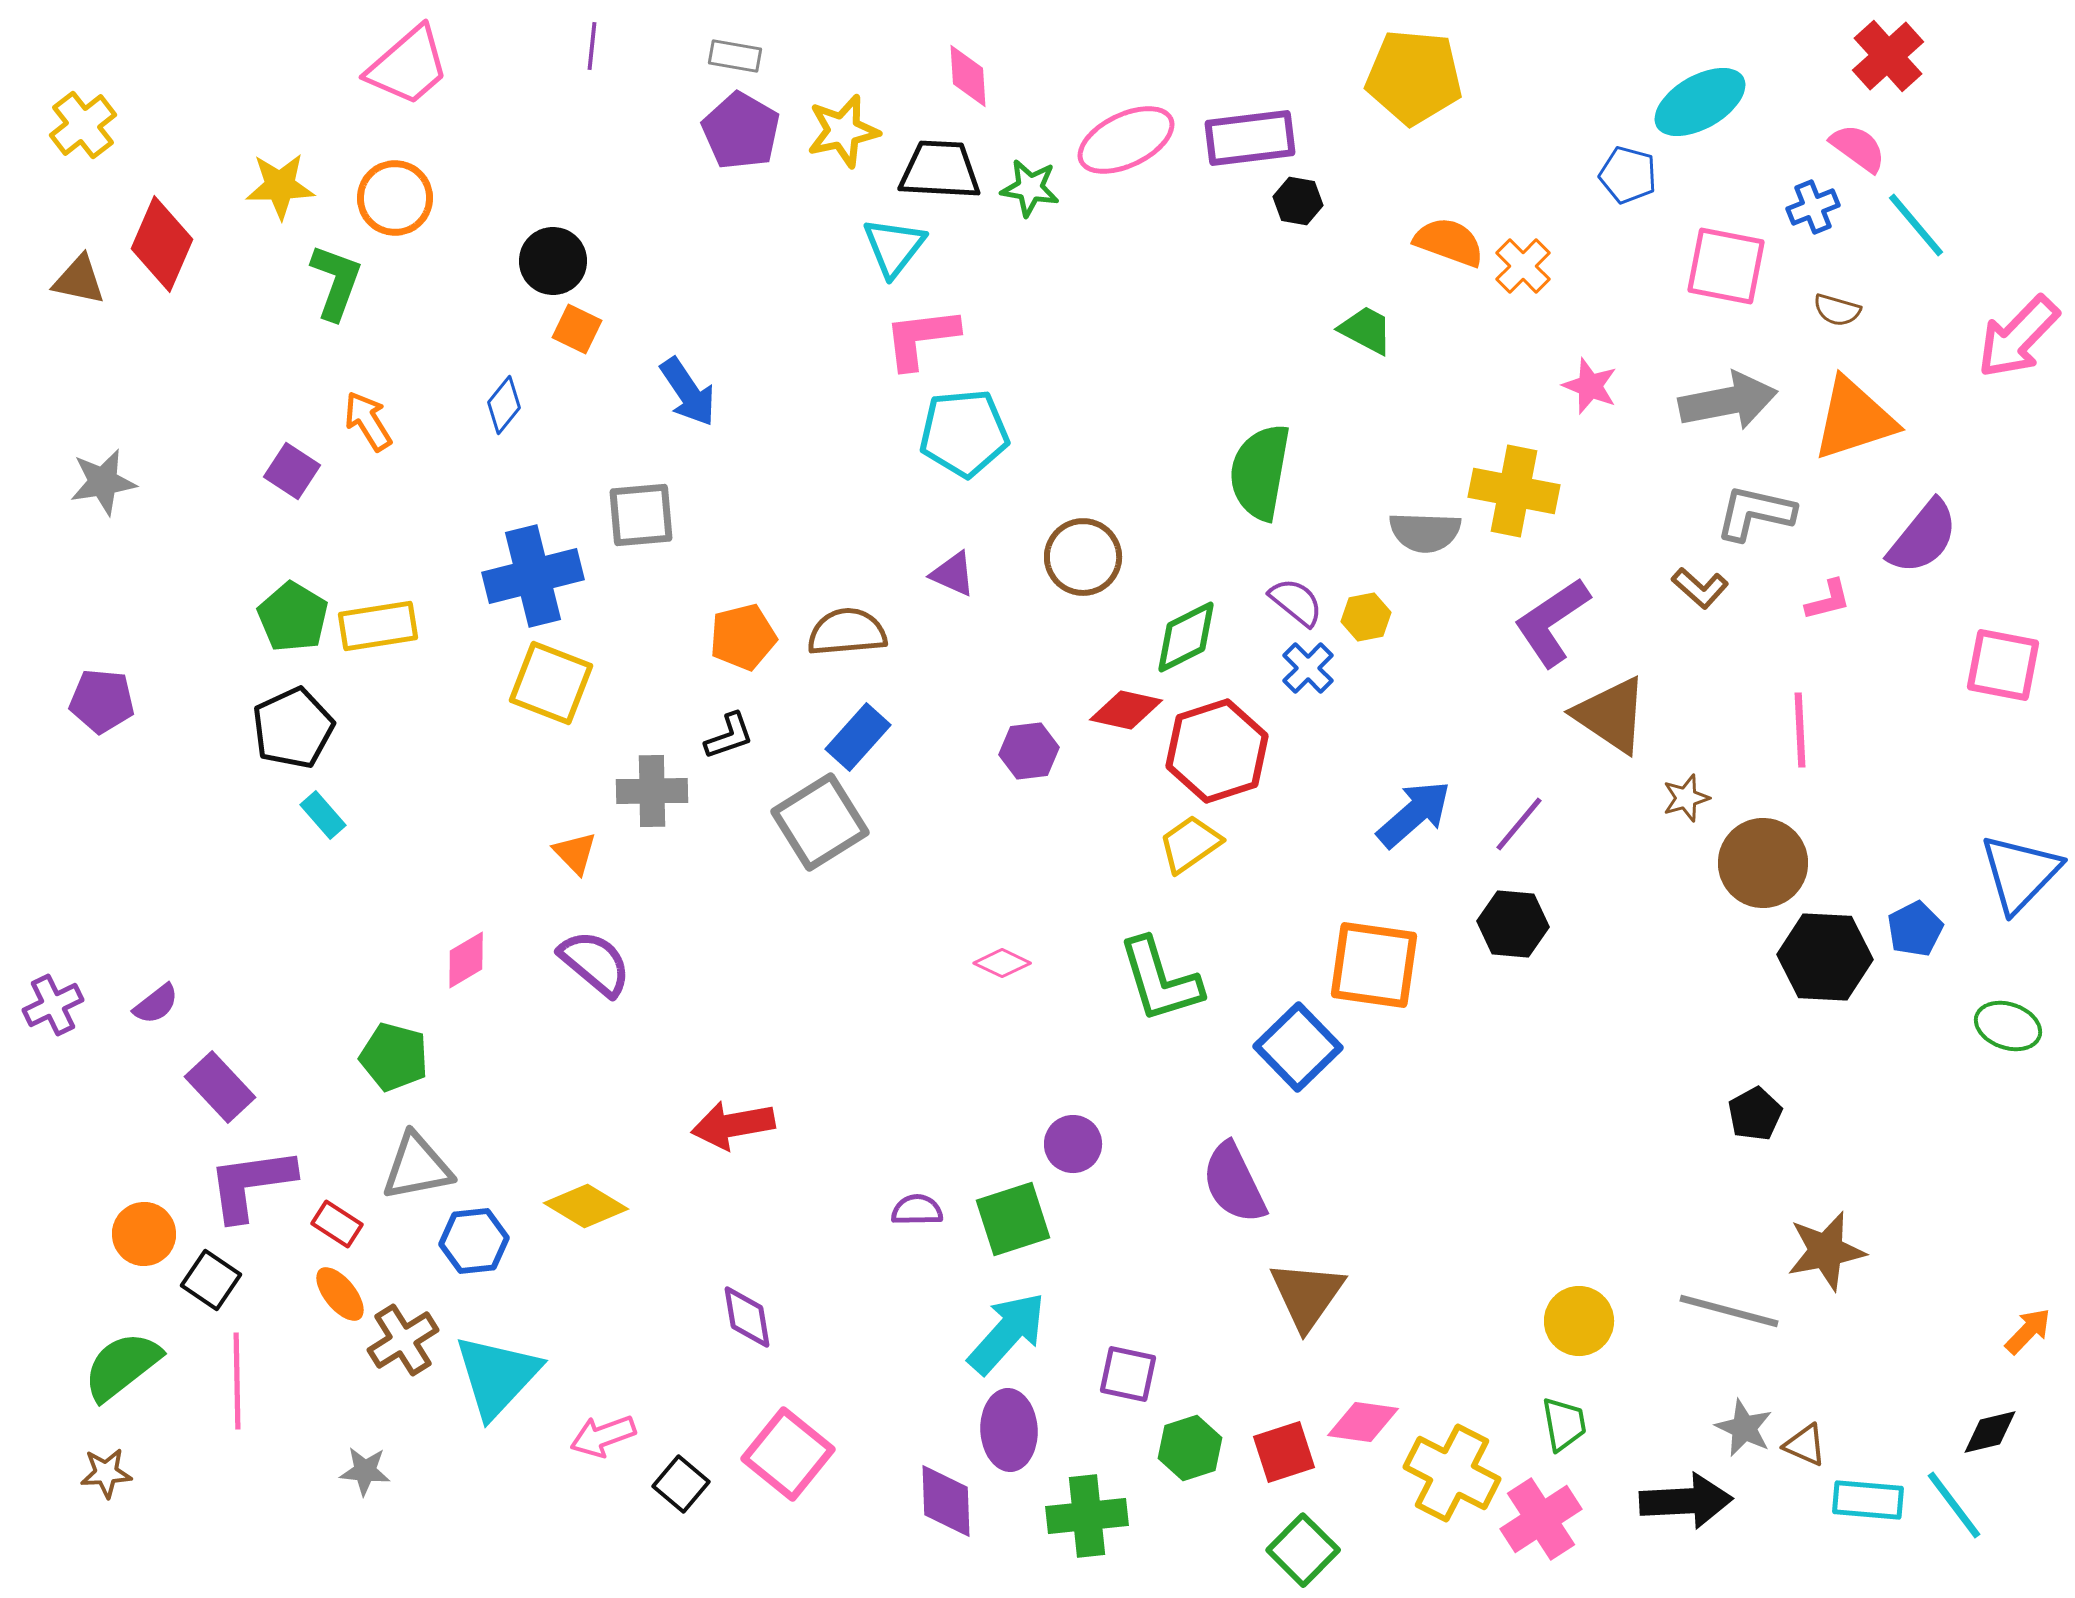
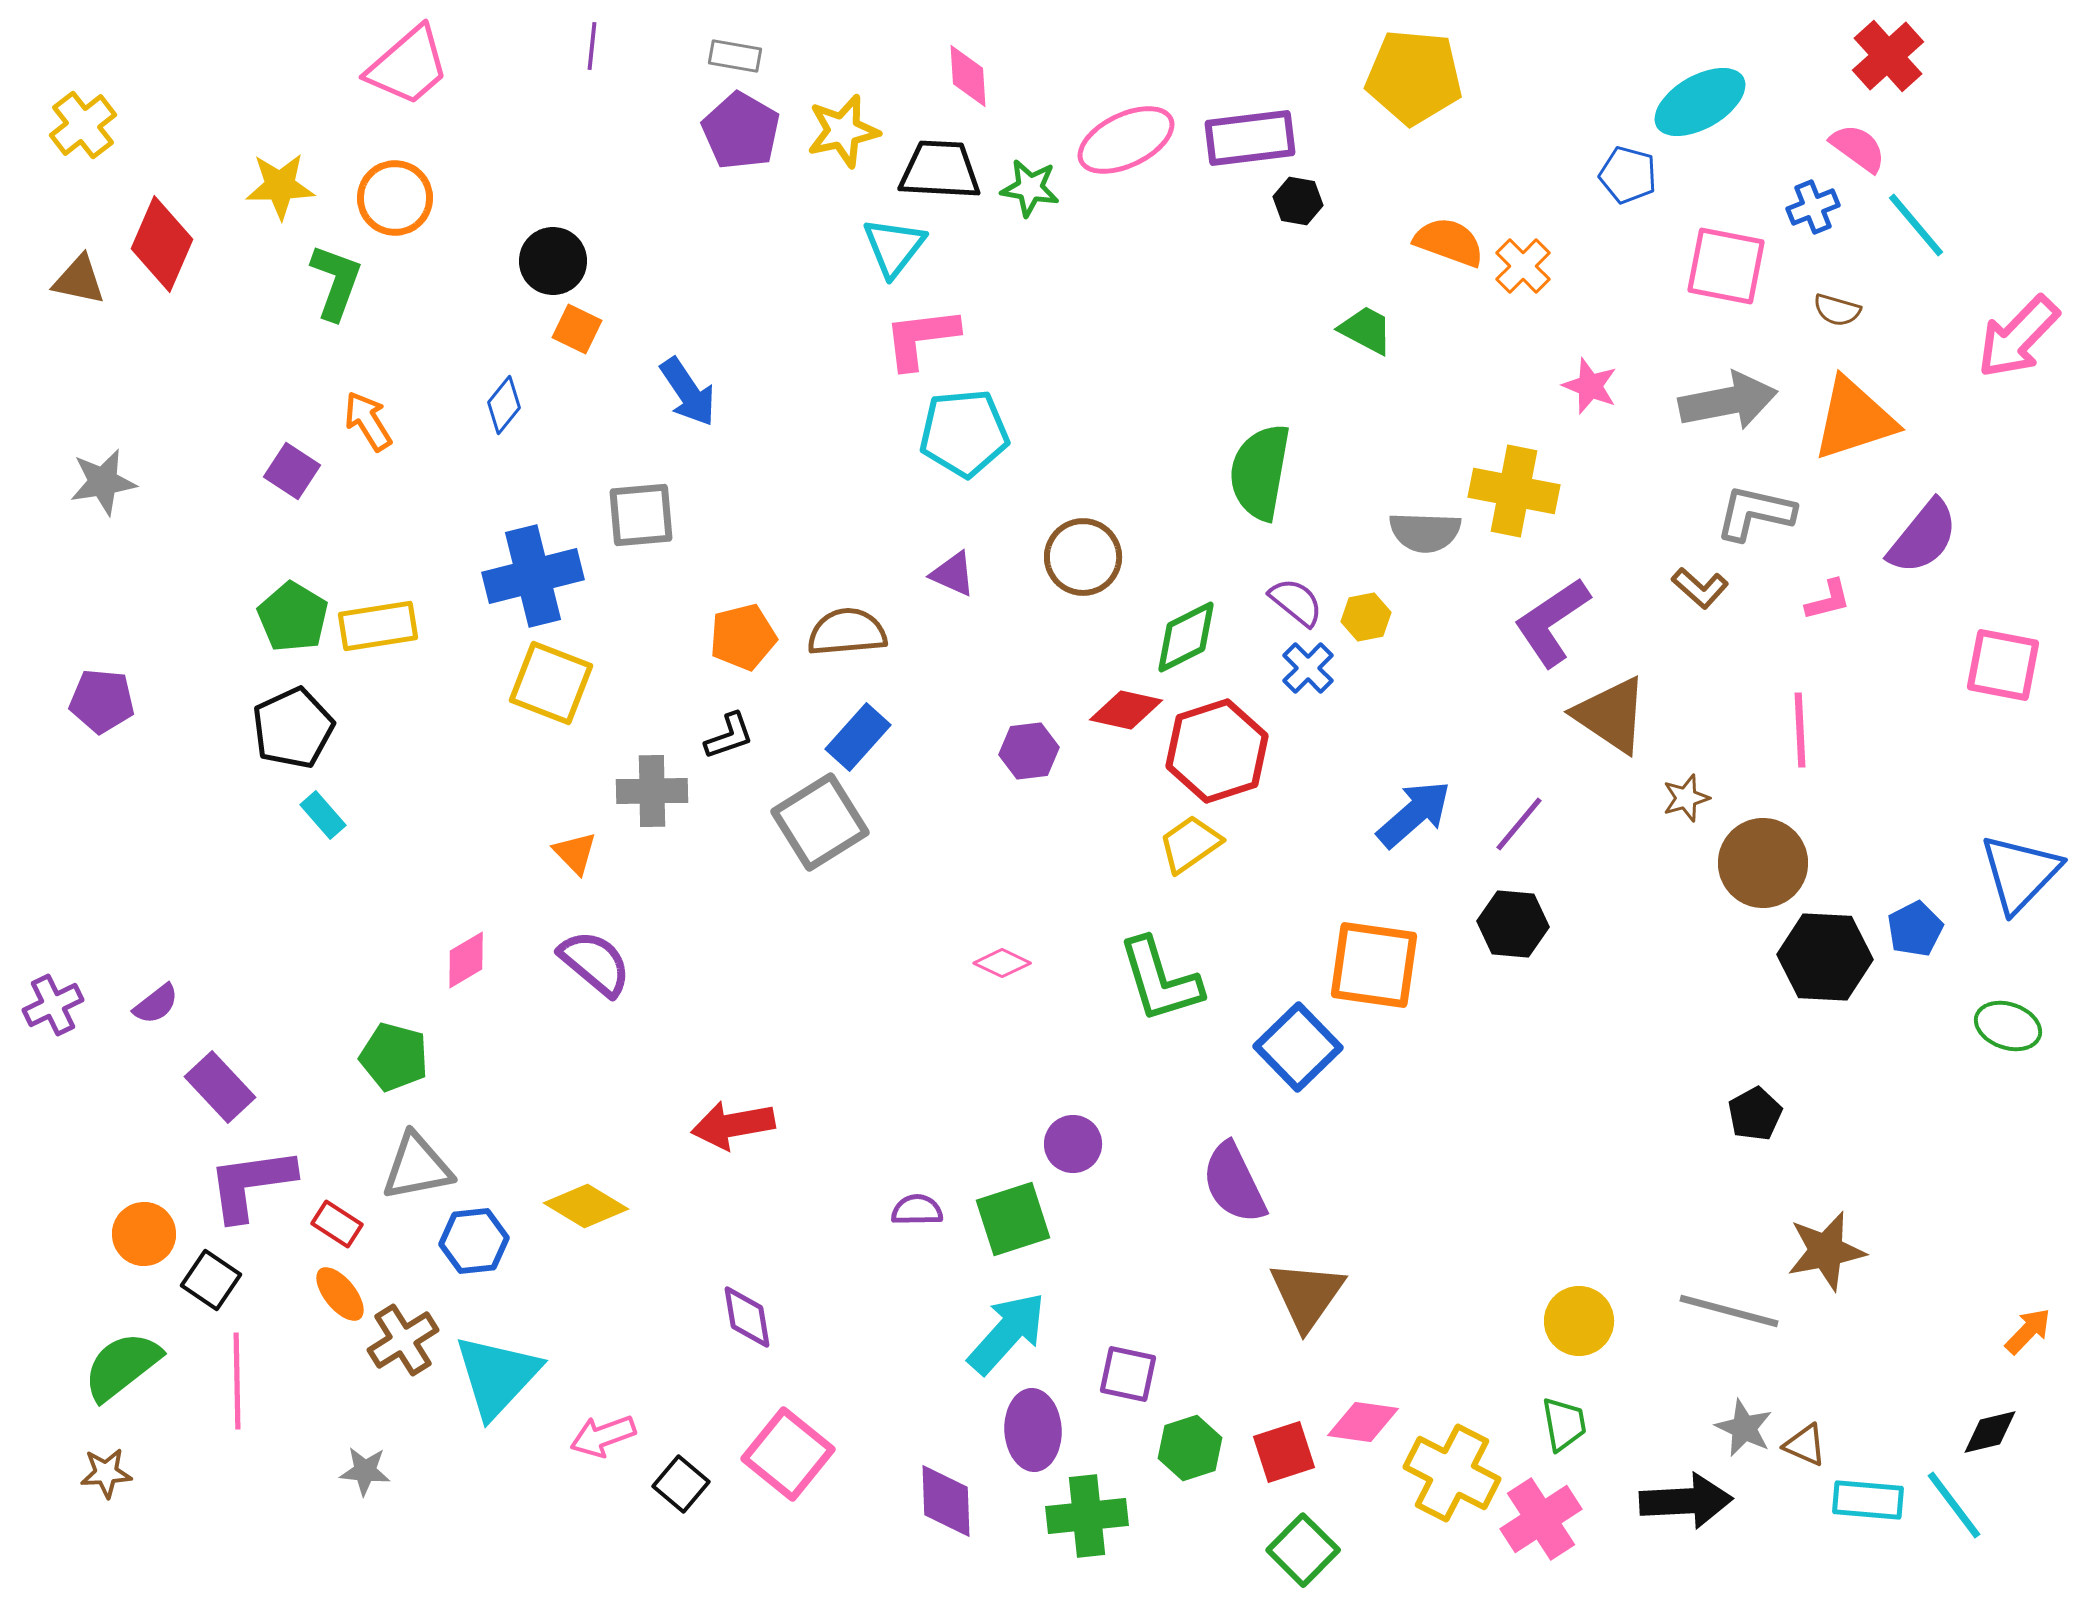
purple ellipse at (1009, 1430): moved 24 px right
